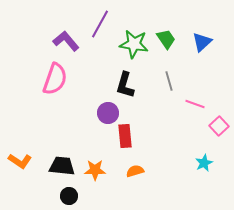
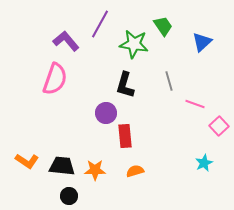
green trapezoid: moved 3 px left, 13 px up
purple circle: moved 2 px left
orange L-shape: moved 7 px right
